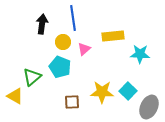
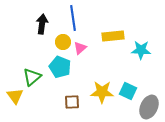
pink triangle: moved 4 px left, 1 px up
cyan star: moved 1 px right, 4 px up
cyan square: rotated 18 degrees counterclockwise
yellow triangle: rotated 24 degrees clockwise
